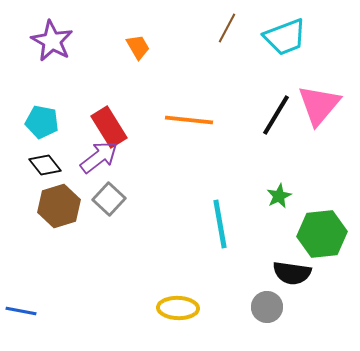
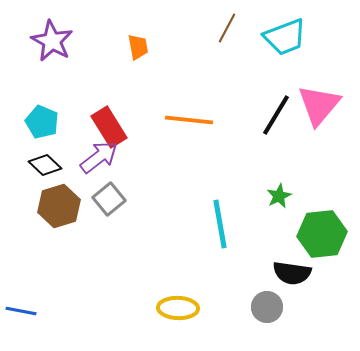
orange trapezoid: rotated 20 degrees clockwise
cyan pentagon: rotated 12 degrees clockwise
black diamond: rotated 8 degrees counterclockwise
gray square: rotated 8 degrees clockwise
